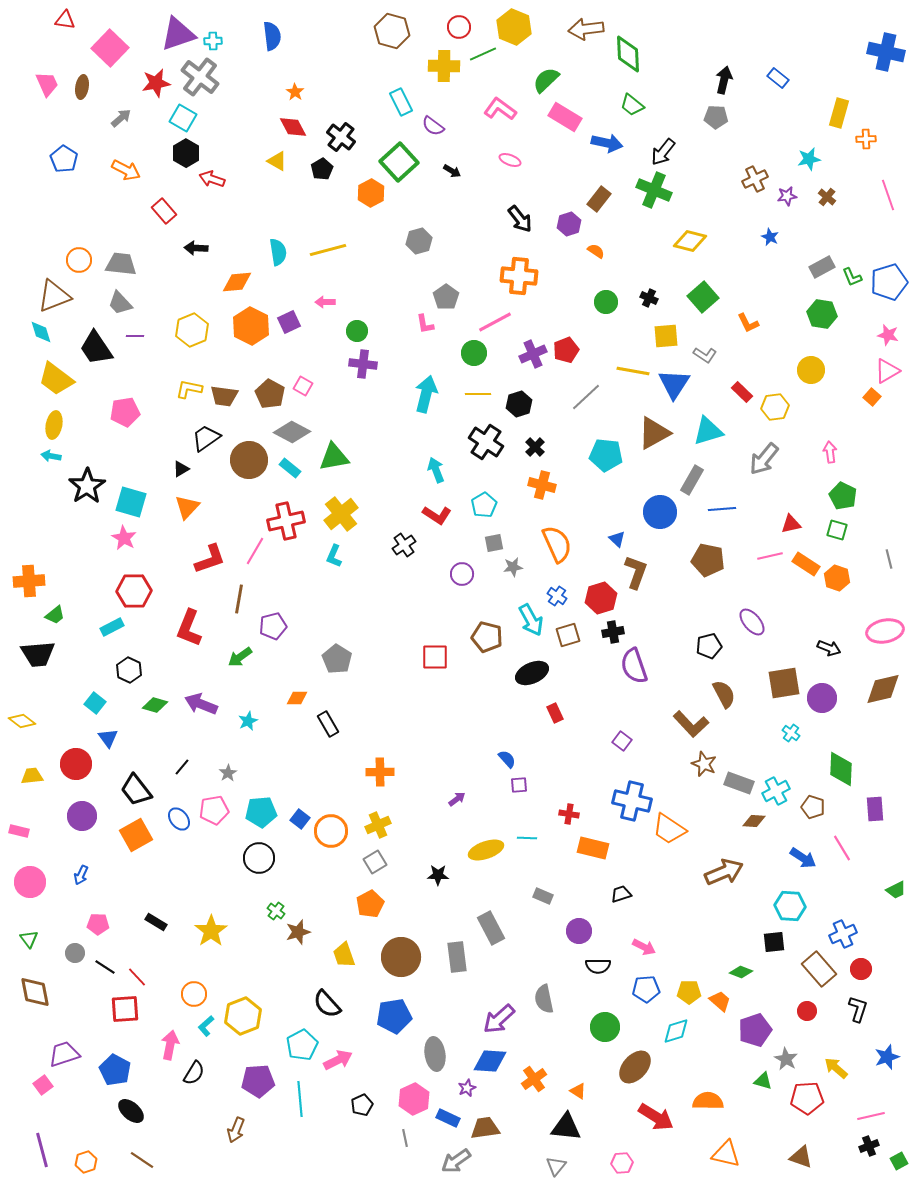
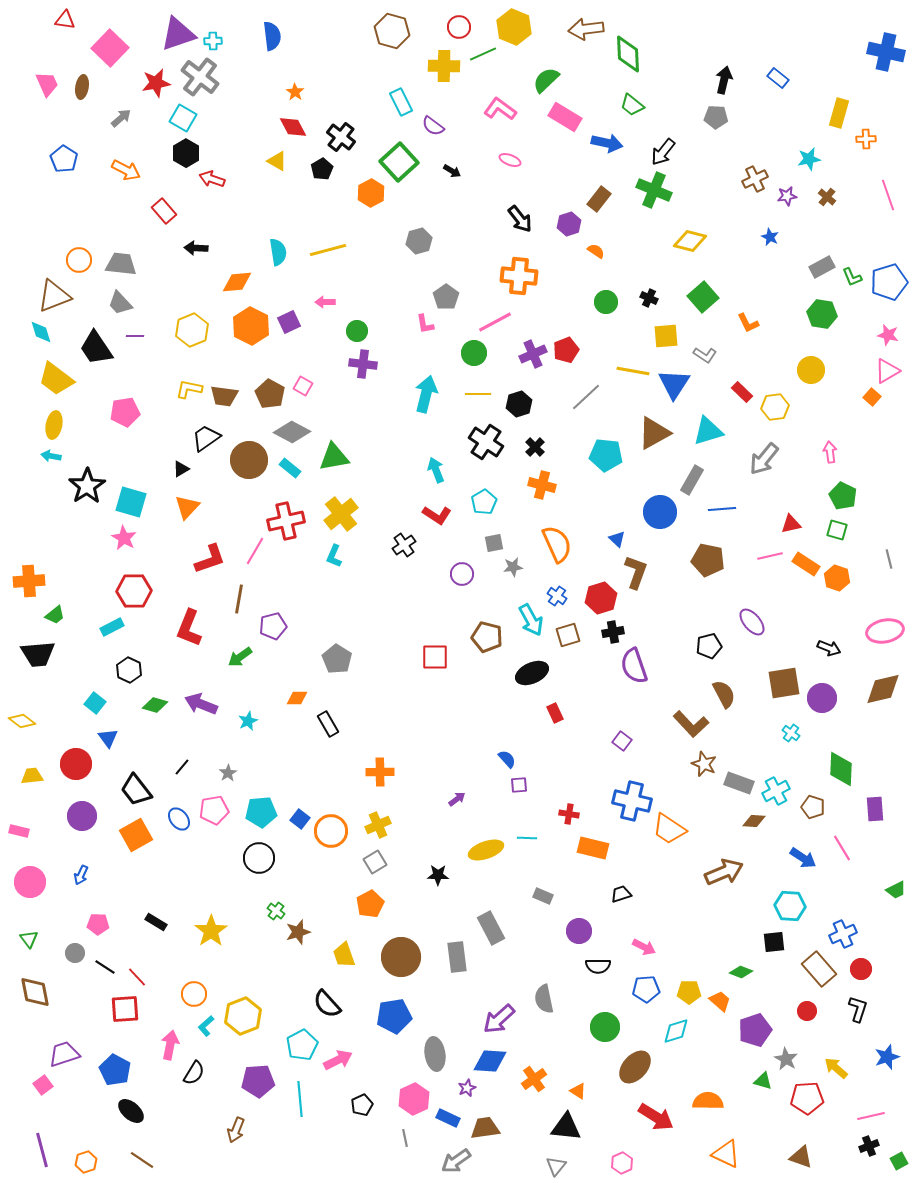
cyan pentagon at (484, 505): moved 3 px up
orange triangle at (726, 1154): rotated 12 degrees clockwise
pink hexagon at (622, 1163): rotated 20 degrees counterclockwise
